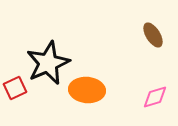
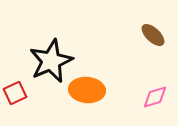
brown ellipse: rotated 15 degrees counterclockwise
black star: moved 3 px right, 2 px up
red square: moved 5 px down
